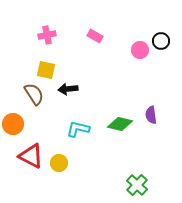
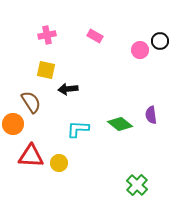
black circle: moved 1 px left
brown semicircle: moved 3 px left, 8 px down
green diamond: rotated 25 degrees clockwise
cyan L-shape: rotated 10 degrees counterclockwise
red triangle: rotated 24 degrees counterclockwise
